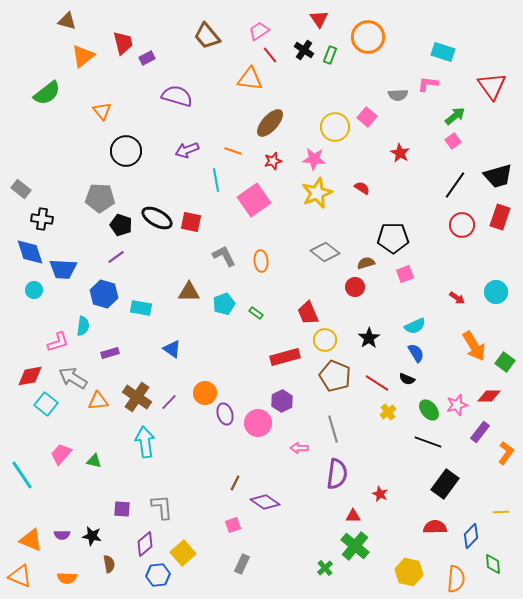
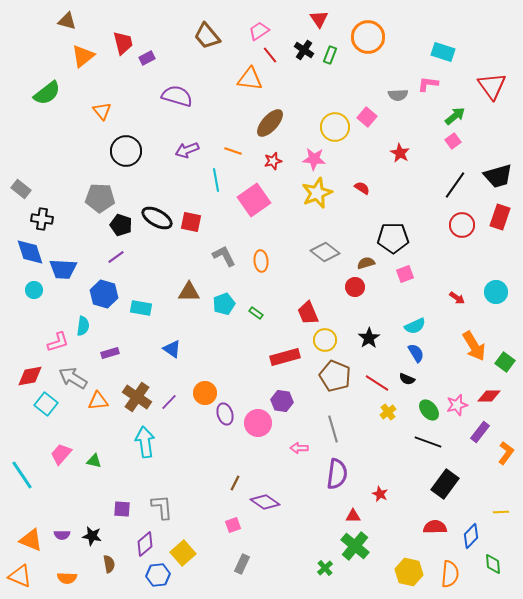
purple hexagon at (282, 401): rotated 25 degrees counterclockwise
orange semicircle at (456, 579): moved 6 px left, 5 px up
